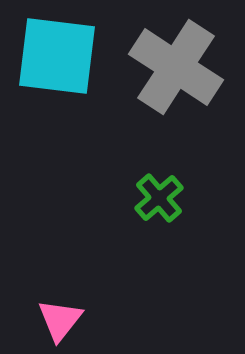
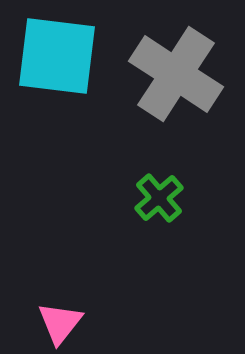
gray cross: moved 7 px down
pink triangle: moved 3 px down
